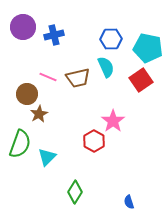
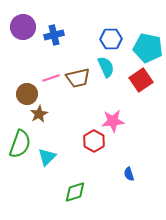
pink line: moved 3 px right, 1 px down; rotated 42 degrees counterclockwise
pink star: rotated 30 degrees clockwise
green diamond: rotated 40 degrees clockwise
blue semicircle: moved 28 px up
